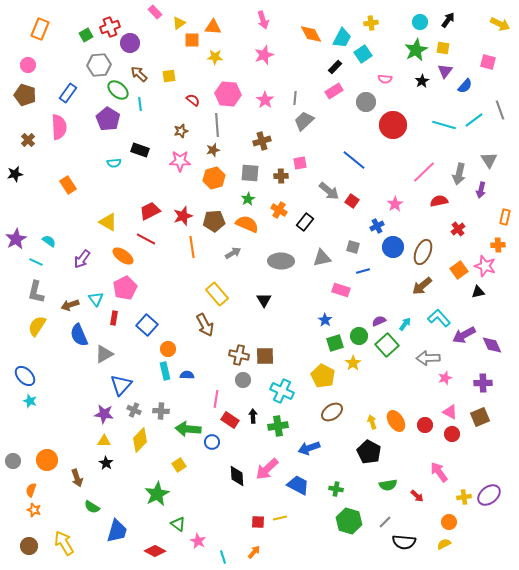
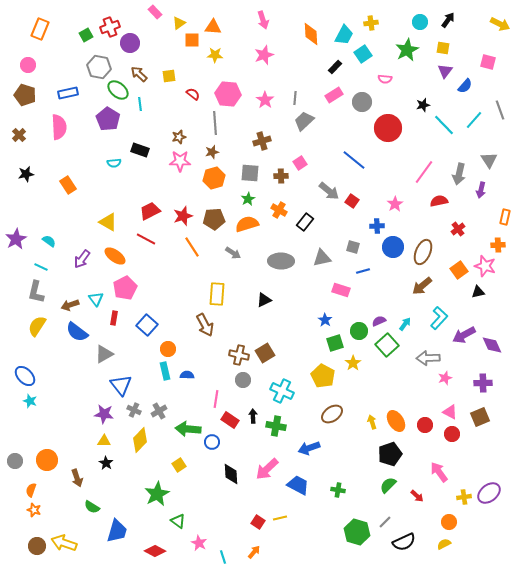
orange diamond at (311, 34): rotated 25 degrees clockwise
cyan trapezoid at (342, 38): moved 2 px right, 3 px up
green star at (416, 50): moved 9 px left
yellow star at (215, 57): moved 2 px up
gray hexagon at (99, 65): moved 2 px down; rotated 15 degrees clockwise
black star at (422, 81): moved 1 px right, 24 px down; rotated 16 degrees clockwise
pink rectangle at (334, 91): moved 4 px down
blue rectangle at (68, 93): rotated 42 degrees clockwise
red semicircle at (193, 100): moved 6 px up
gray circle at (366, 102): moved 4 px left
cyan line at (474, 120): rotated 12 degrees counterclockwise
gray line at (217, 125): moved 2 px left, 2 px up
red circle at (393, 125): moved 5 px left, 3 px down
cyan line at (444, 125): rotated 30 degrees clockwise
brown star at (181, 131): moved 2 px left, 6 px down
brown cross at (28, 140): moved 9 px left, 5 px up
brown star at (213, 150): moved 1 px left, 2 px down
pink square at (300, 163): rotated 24 degrees counterclockwise
pink line at (424, 172): rotated 10 degrees counterclockwise
black star at (15, 174): moved 11 px right
brown pentagon at (214, 221): moved 2 px up
orange semicircle at (247, 224): rotated 40 degrees counterclockwise
blue cross at (377, 226): rotated 24 degrees clockwise
orange line at (192, 247): rotated 25 degrees counterclockwise
gray arrow at (233, 253): rotated 63 degrees clockwise
orange ellipse at (123, 256): moved 8 px left
cyan line at (36, 262): moved 5 px right, 5 px down
yellow rectangle at (217, 294): rotated 45 degrees clockwise
black triangle at (264, 300): rotated 35 degrees clockwise
cyan L-shape at (439, 318): rotated 85 degrees clockwise
blue semicircle at (79, 335): moved 2 px left, 3 px up; rotated 30 degrees counterclockwise
green circle at (359, 336): moved 5 px up
brown square at (265, 356): moved 3 px up; rotated 30 degrees counterclockwise
blue triangle at (121, 385): rotated 20 degrees counterclockwise
gray cross at (161, 411): moved 2 px left; rotated 35 degrees counterclockwise
brown ellipse at (332, 412): moved 2 px down
green cross at (278, 426): moved 2 px left; rotated 18 degrees clockwise
black pentagon at (369, 452): moved 21 px right, 2 px down; rotated 25 degrees clockwise
gray circle at (13, 461): moved 2 px right
black diamond at (237, 476): moved 6 px left, 2 px up
green semicircle at (388, 485): rotated 144 degrees clockwise
green cross at (336, 489): moved 2 px right, 1 px down
purple ellipse at (489, 495): moved 2 px up
green hexagon at (349, 521): moved 8 px right, 11 px down
red square at (258, 522): rotated 32 degrees clockwise
green triangle at (178, 524): moved 3 px up
pink star at (198, 541): moved 1 px right, 2 px down
black semicircle at (404, 542): rotated 30 degrees counterclockwise
yellow arrow at (64, 543): rotated 40 degrees counterclockwise
brown circle at (29, 546): moved 8 px right
